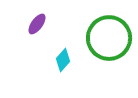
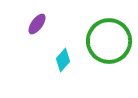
green circle: moved 3 px down
